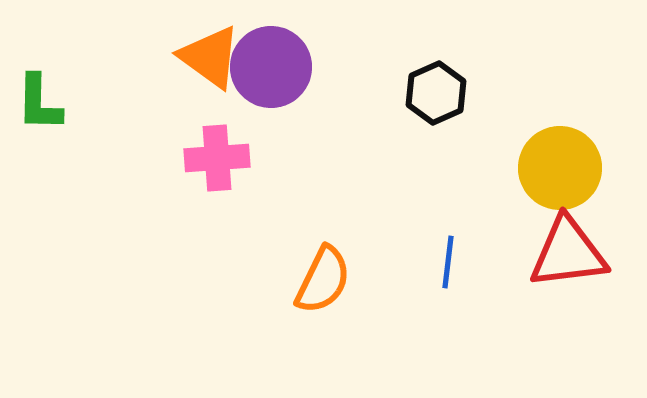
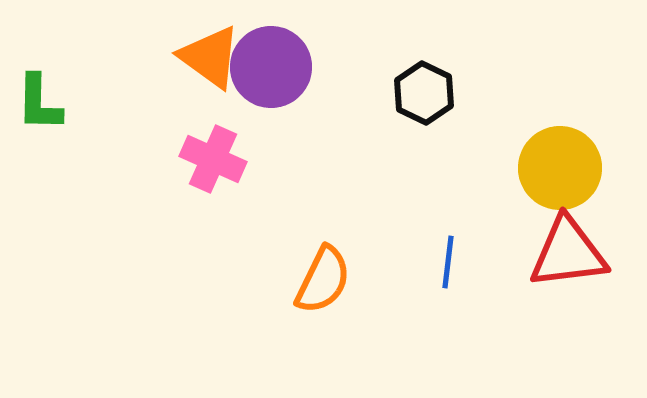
black hexagon: moved 12 px left; rotated 10 degrees counterclockwise
pink cross: moved 4 px left, 1 px down; rotated 28 degrees clockwise
